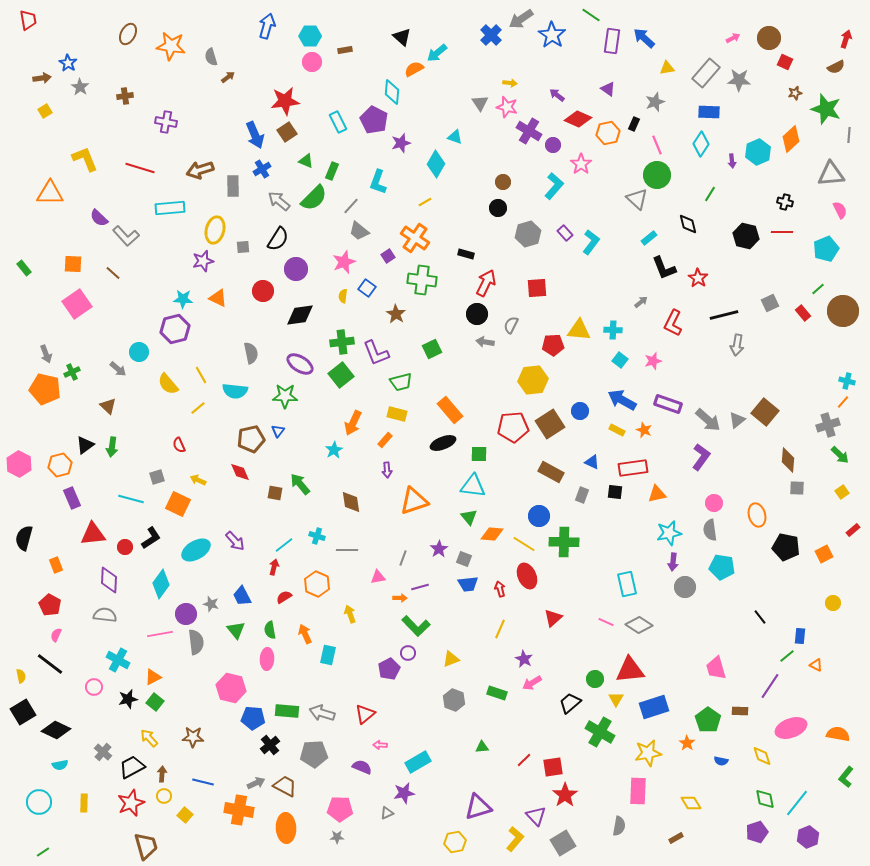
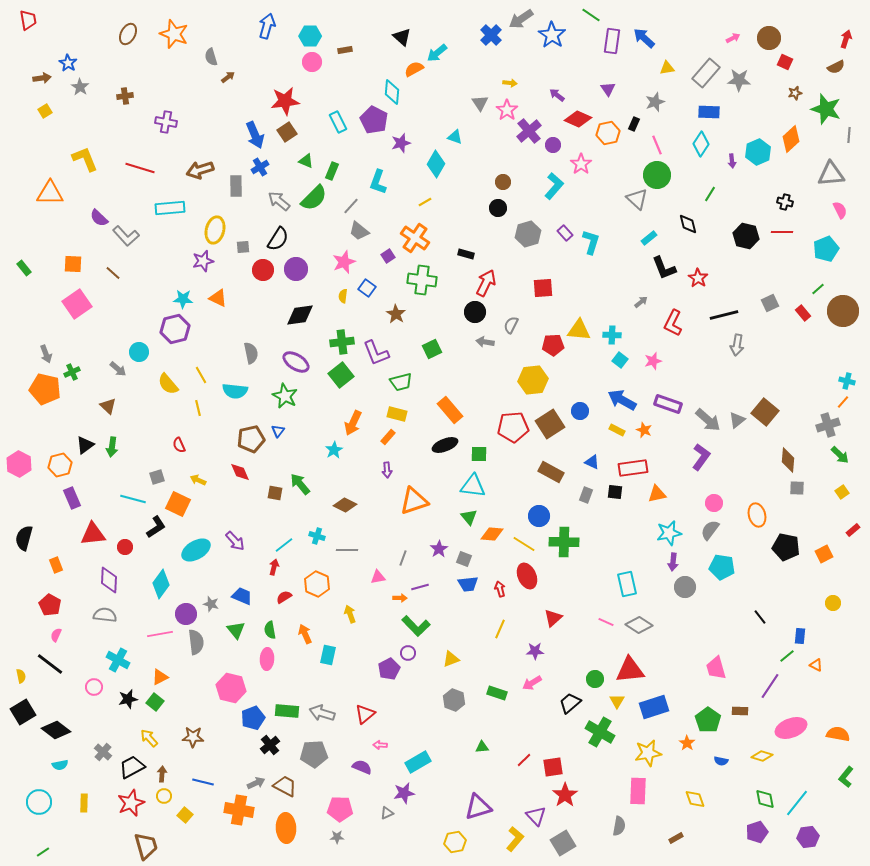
orange star at (171, 46): moved 3 px right, 12 px up; rotated 12 degrees clockwise
purple triangle at (608, 89): rotated 21 degrees clockwise
pink star at (507, 107): moved 3 px down; rotated 20 degrees clockwise
purple cross at (529, 131): rotated 20 degrees clockwise
blue cross at (262, 169): moved 2 px left, 2 px up
gray rectangle at (233, 186): moved 3 px right
cyan L-shape at (591, 242): rotated 20 degrees counterclockwise
red square at (537, 288): moved 6 px right
red circle at (263, 291): moved 21 px up
black circle at (477, 314): moved 2 px left, 2 px up
cyan cross at (613, 330): moved 1 px left, 5 px down
purple ellipse at (300, 364): moved 4 px left, 2 px up
green star at (285, 396): rotated 25 degrees clockwise
yellow line at (198, 408): rotated 63 degrees counterclockwise
orange rectangle at (385, 440): moved 3 px right, 3 px up
black ellipse at (443, 443): moved 2 px right, 2 px down
gray rectangle at (582, 495): moved 4 px right
cyan line at (131, 499): moved 2 px right
brown diamond at (351, 502): moved 6 px left, 3 px down; rotated 55 degrees counterclockwise
gray semicircle at (710, 530): rotated 45 degrees clockwise
black L-shape at (151, 538): moved 5 px right, 11 px up
blue trapezoid at (242, 596): rotated 140 degrees clockwise
purple star at (524, 659): moved 11 px right, 8 px up; rotated 30 degrees counterclockwise
orange triangle at (153, 677): moved 7 px right
yellow triangle at (616, 699): moved 1 px right, 2 px down
blue pentagon at (253, 718): rotated 25 degrees counterclockwise
black diamond at (56, 730): rotated 12 degrees clockwise
yellow diamond at (762, 756): rotated 55 degrees counterclockwise
yellow diamond at (691, 803): moved 4 px right, 4 px up; rotated 10 degrees clockwise
purple hexagon at (808, 837): rotated 15 degrees clockwise
